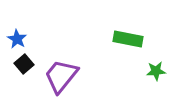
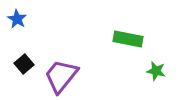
blue star: moved 20 px up
green star: rotated 18 degrees clockwise
